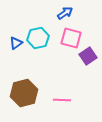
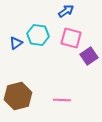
blue arrow: moved 1 px right, 2 px up
cyan hexagon: moved 3 px up; rotated 20 degrees clockwise
purple square: moved 1 px right
brown hexagon: moved 6 px left, 3 px down
